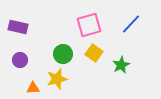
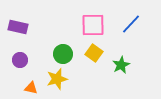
pink square: moved 4 px right; rotated 15 degrees clockwise
orange triangle: moved 2 px left; rotated 16 degrees clockwise
